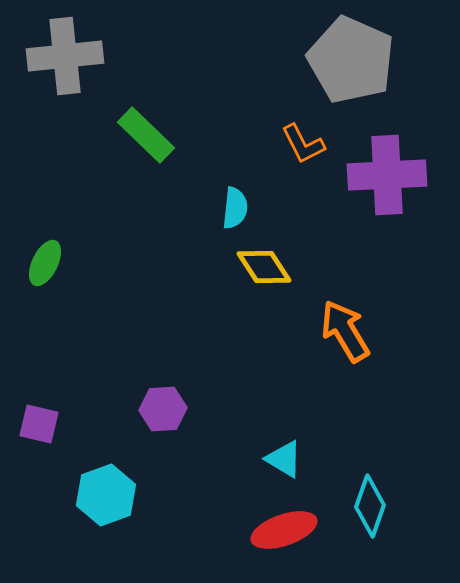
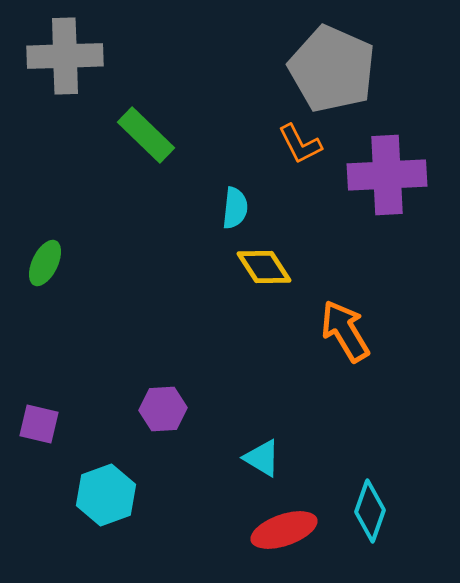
gray cross: rotated 4 degrees clockwise
gray pentagon: moved 19 px left, 9 px down
orange L-shape: moved 3 px left
cyan triangle: moved 22 px left, 1 px up
cyan diamond: moved 5 px down
